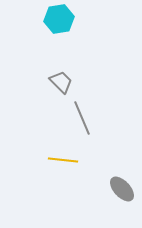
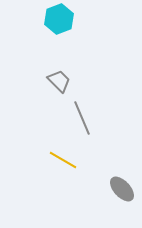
cyan hexagon: rotated 12 degrees counterclockwise
gray trapezoid: moved 2 px left, 1 px up
yellow line: rotated 24 degrees clockwise
